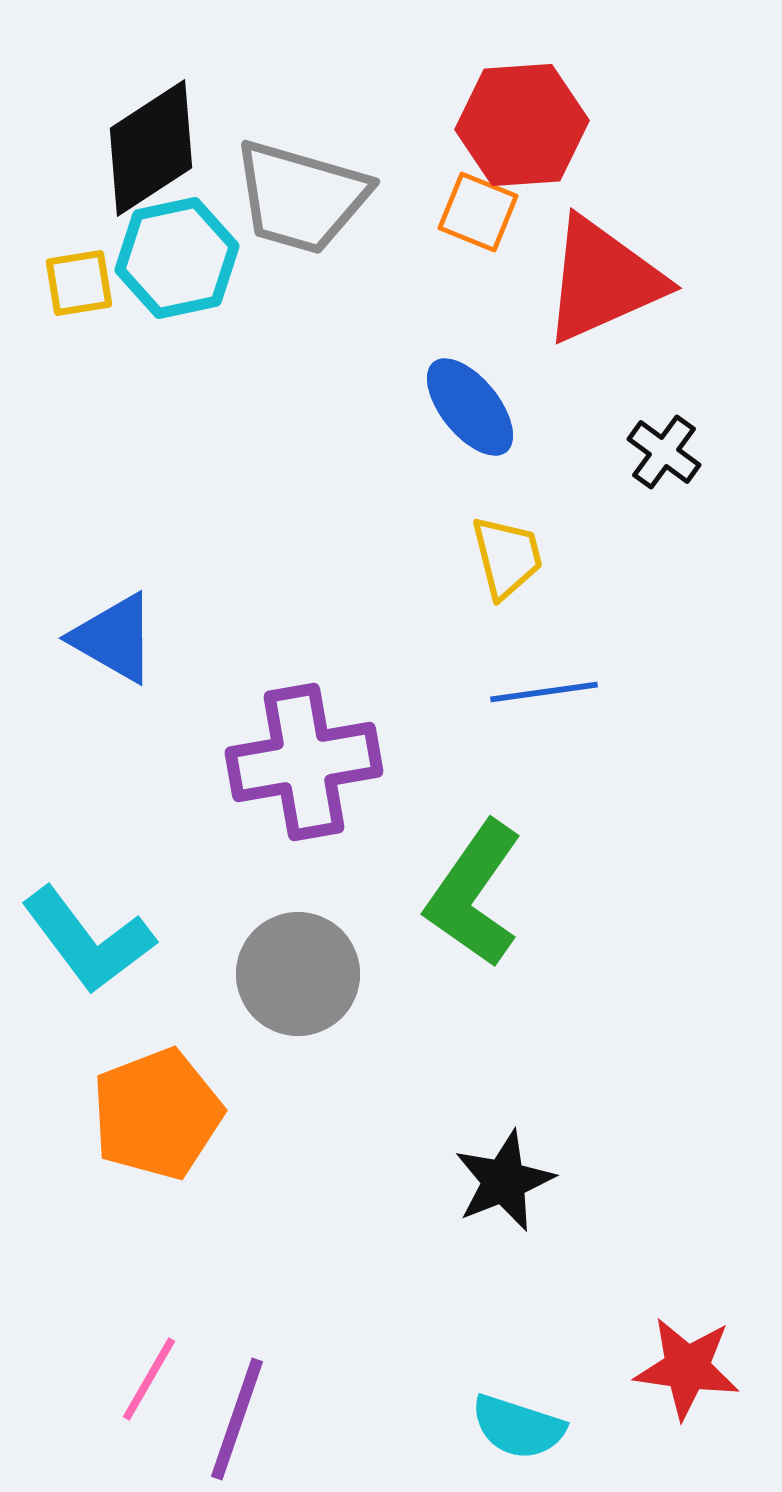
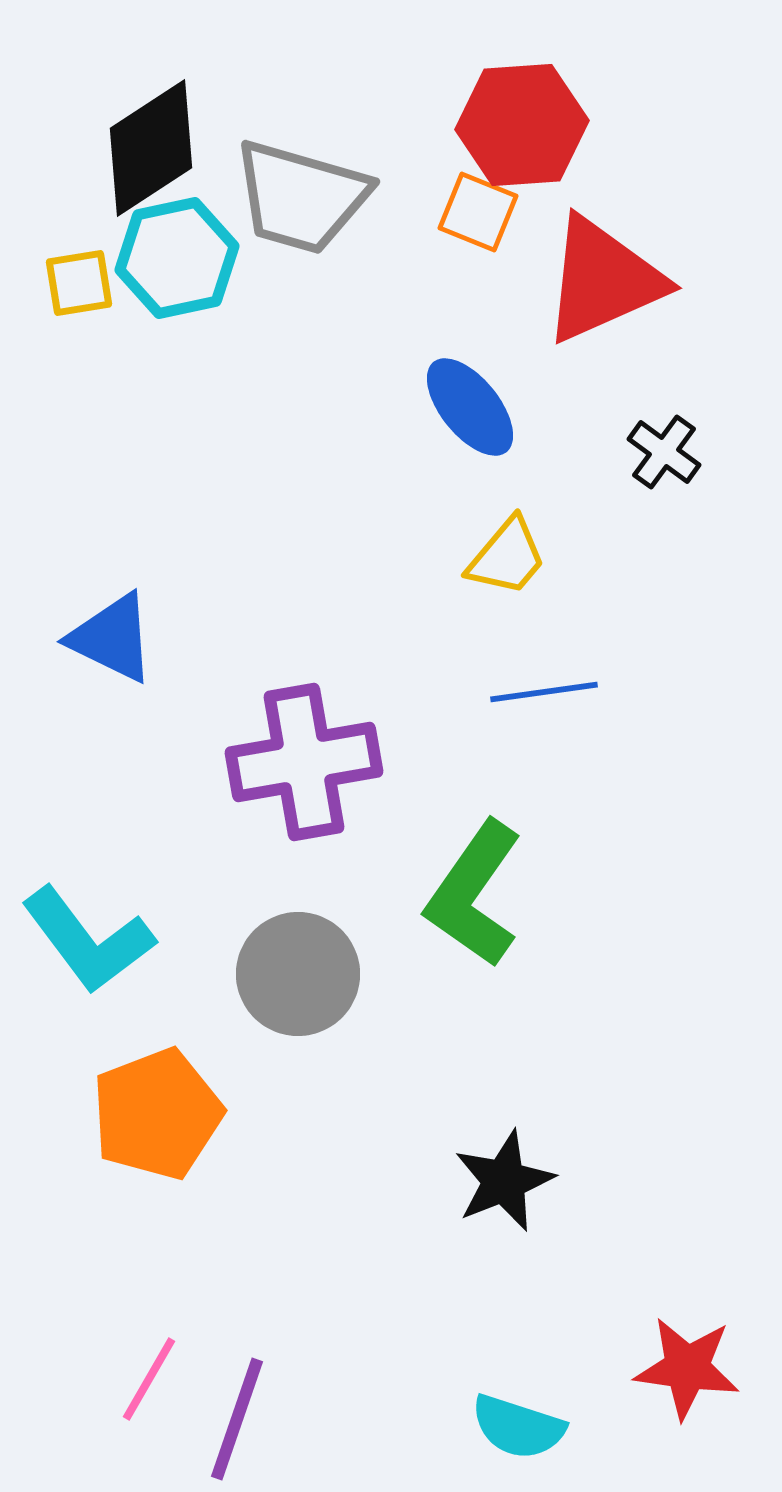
yellow trapezoid: rotated 54 degrees clockwise
blue triangle: moved 2 px left; rotated 4 degrees counterclockwise
